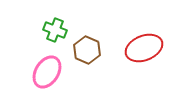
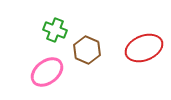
pink ellipse: rotated 20 degrees clockwise
